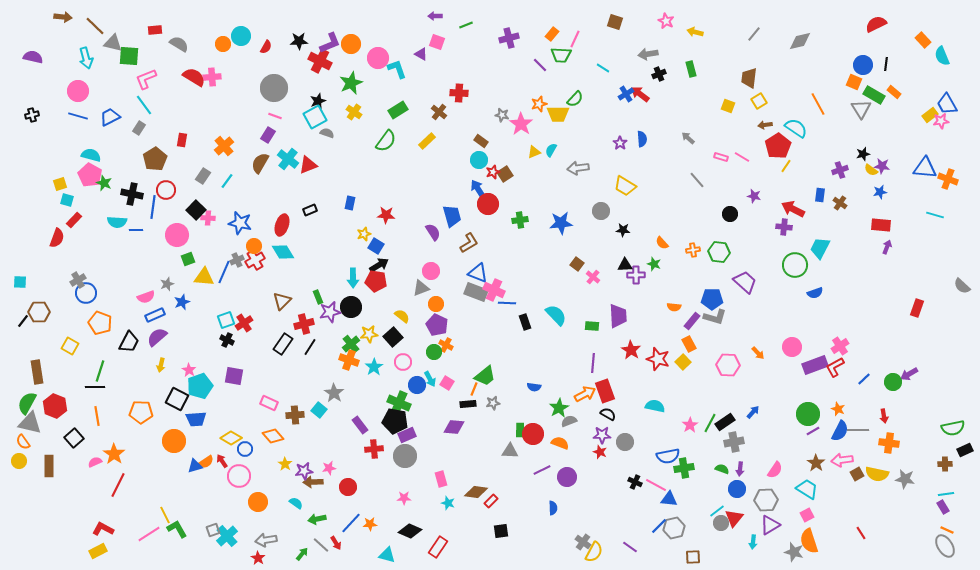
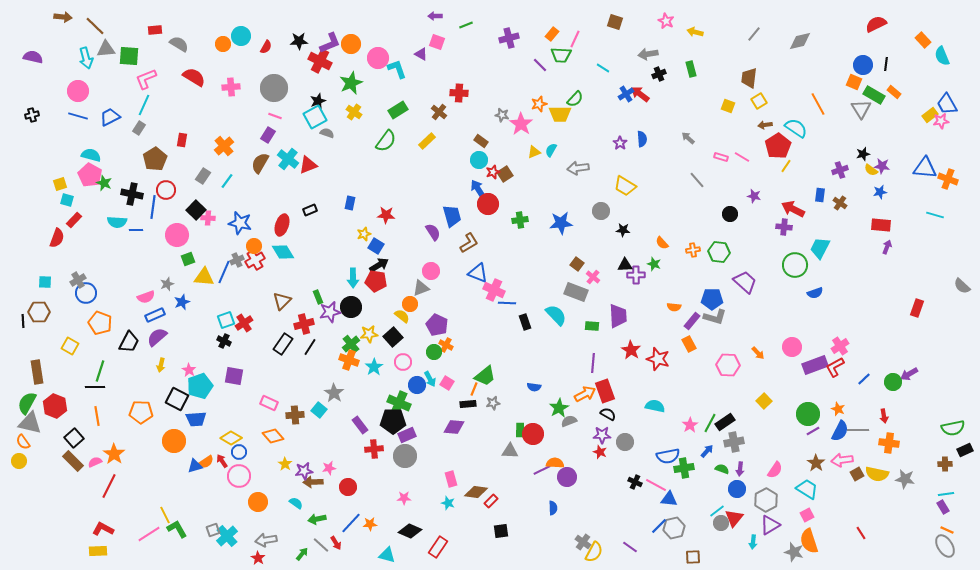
gray triangle at (113, 43): moved 7 px left, 6 px down; rotated 18 degrees counterclockwise
pink cross at (212, 77): moved 19 px right, 10 px down
cyan line at (144, 105): rotated 60 degrees clockwise
yellow trapezoid at (558, 114): moved 2 px right
cyan square at (20, 282): moved 25 px right
gray rectangle at (476, 292): moved 100 px right
orange circle at (436, 304): moved 26 px left
black line at (23, 321): rotated 40 degrees counterclockwise
black cross at (227, 340): moved 3 px left, 1 px down
yellow square at (683, 362): moved 81 px right, 39 px down
blue arrow at (753, 412): moved 46 px left, 39 px down
black pentagon at (395, 421): moved 2 px left; rotated 10 degrees counterclockwise
orange semicircle at (560, 443): moved 5 px left, 20 px down; rotated 18 degrees counterclockwise
blue circle at (245, 449): moved 6 px left, 3 px down
brown rectangle at (49, 466): moved 24 px right, 5 px up; rotated 45 degrees counterclockwise
pink rectangle at (441, 479): moved 10 px right
red line at (118, 485): moved 9 px left, 1 px down
gray hexagon at (766, 500): rotated 25 degrees counterclockwise
yellow rectangle at (98, 551): rotated 24 degrees clockwise
